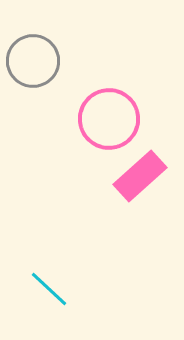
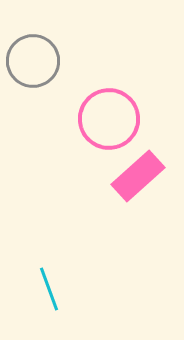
pink rectangle: moved 2 px left
cyan line: rotated 27 degrees clockwise
